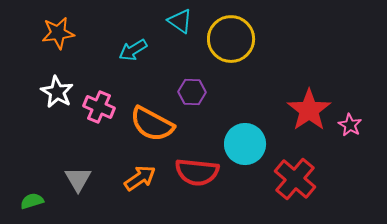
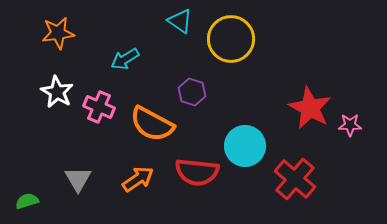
cyan arrow: moved 8 px left, 9 px down
purple hexagon: rotated 16 degrees clockwise
red star: moved 1 px right, 2 px up; rotated 9 degrees counterclockwise
pink star: rotated 30 degrees counterclockwise
cyan circle: moved 2 px down
orange arrow: moved 2 px left, 1 px down
green semicircle: moved 5 px left
